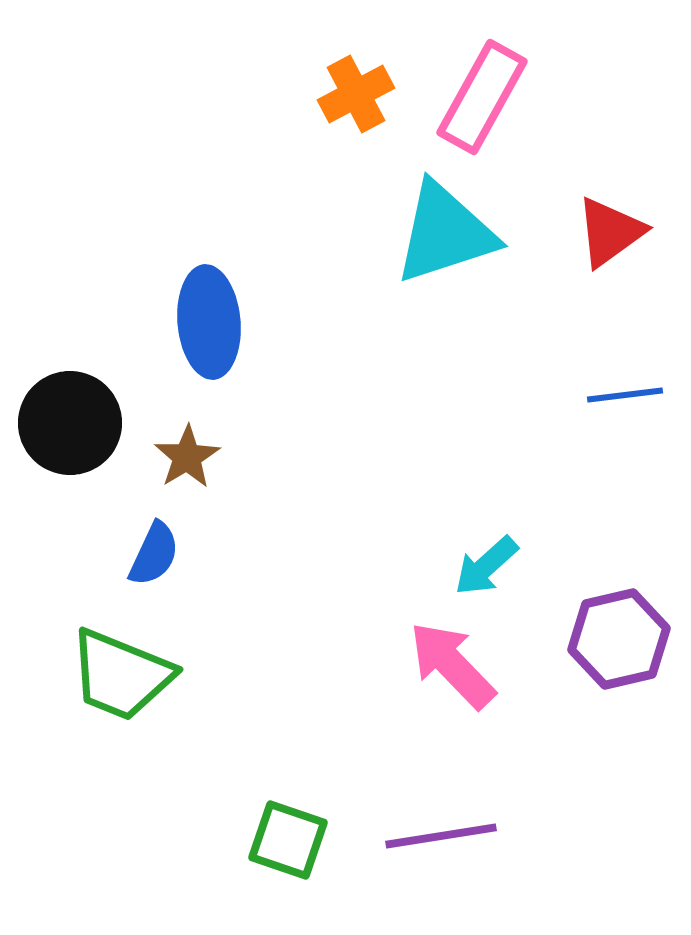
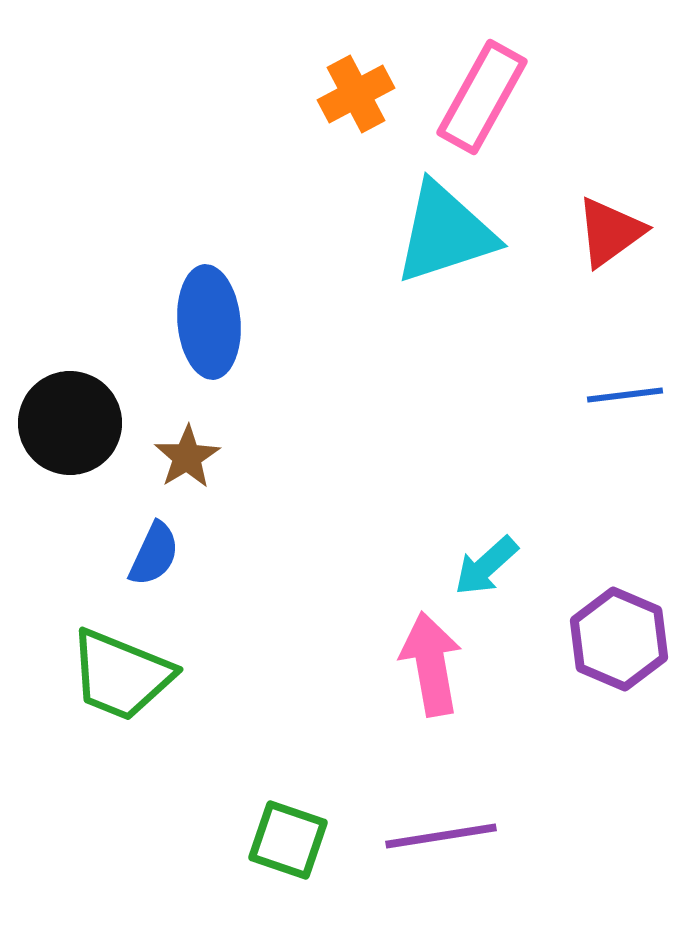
purple hexagon: rotated 24 degrees counterclockwise
pink arrow: moved 21 px left, 1 px up; rotated 34 degrees clockwise
